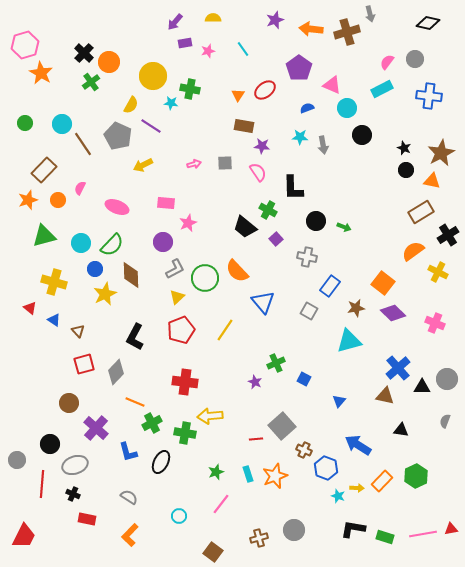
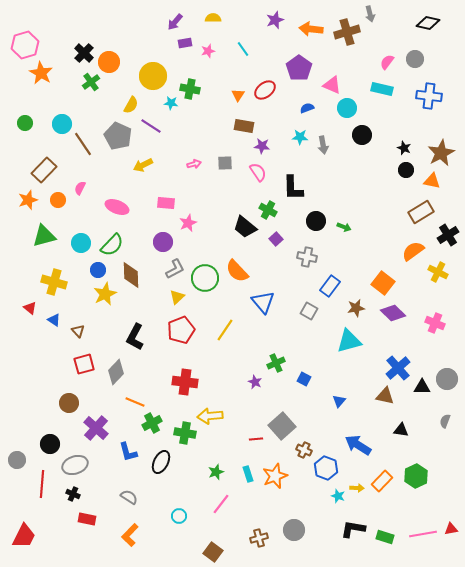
cyan rectangle at (382, 89): rotated 40 degrees clockwise
blue circle at (95, 269): moved 3 px right, 1 px down
